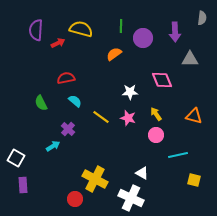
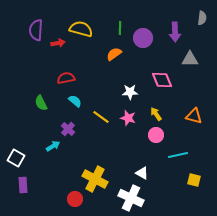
green line: moved 1 px left, 2 px down
red arrow: rotated 16 degrees clockwise
